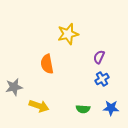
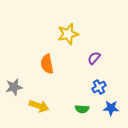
purple semicircle: moved 5 px left, 1 px down; rotated 16 degrees clockwise
blue cross: moved 3 px left, 8 px down
green semicircle: moved 1 px left
